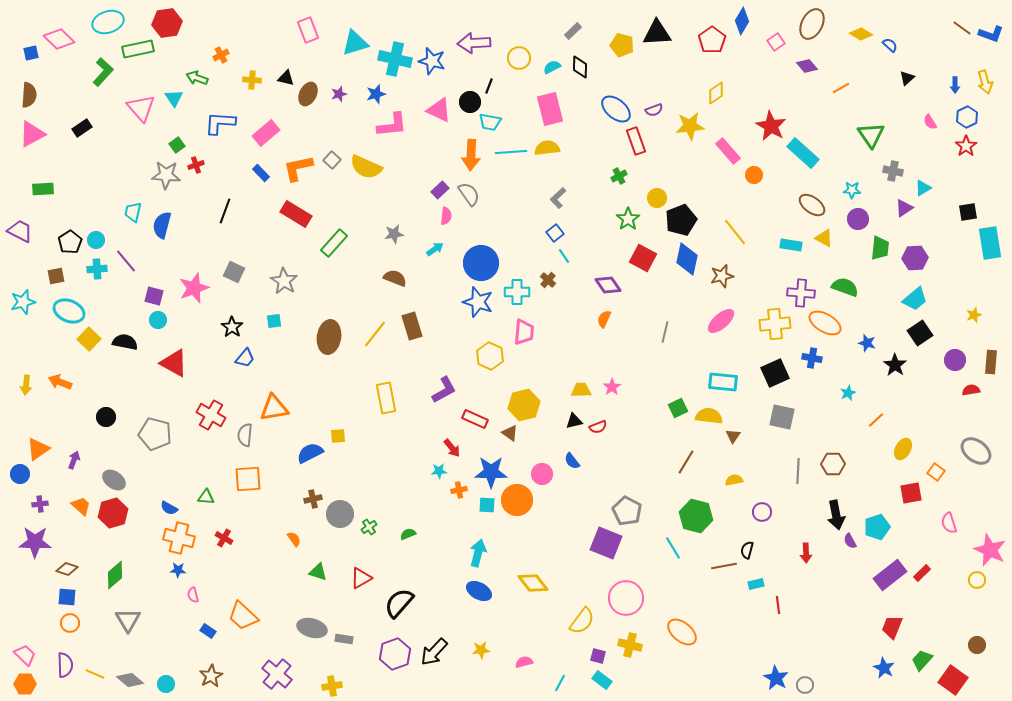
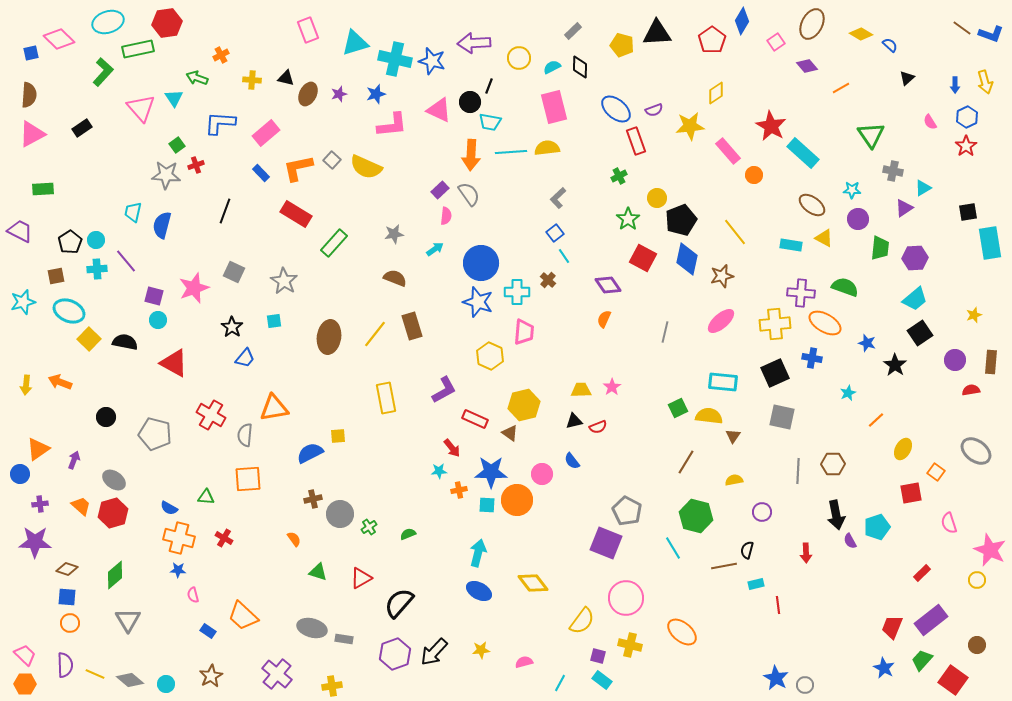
pink rectangle at (550, 109): moved 4 px right, 2 px up
purple rectangle at (890, 575): moved 41 px right, 45 px down
